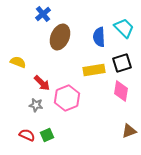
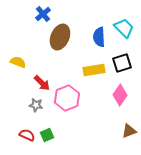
pink diamond: moved 1 px left, 4 px down; rotated 25 degrees clockwise
